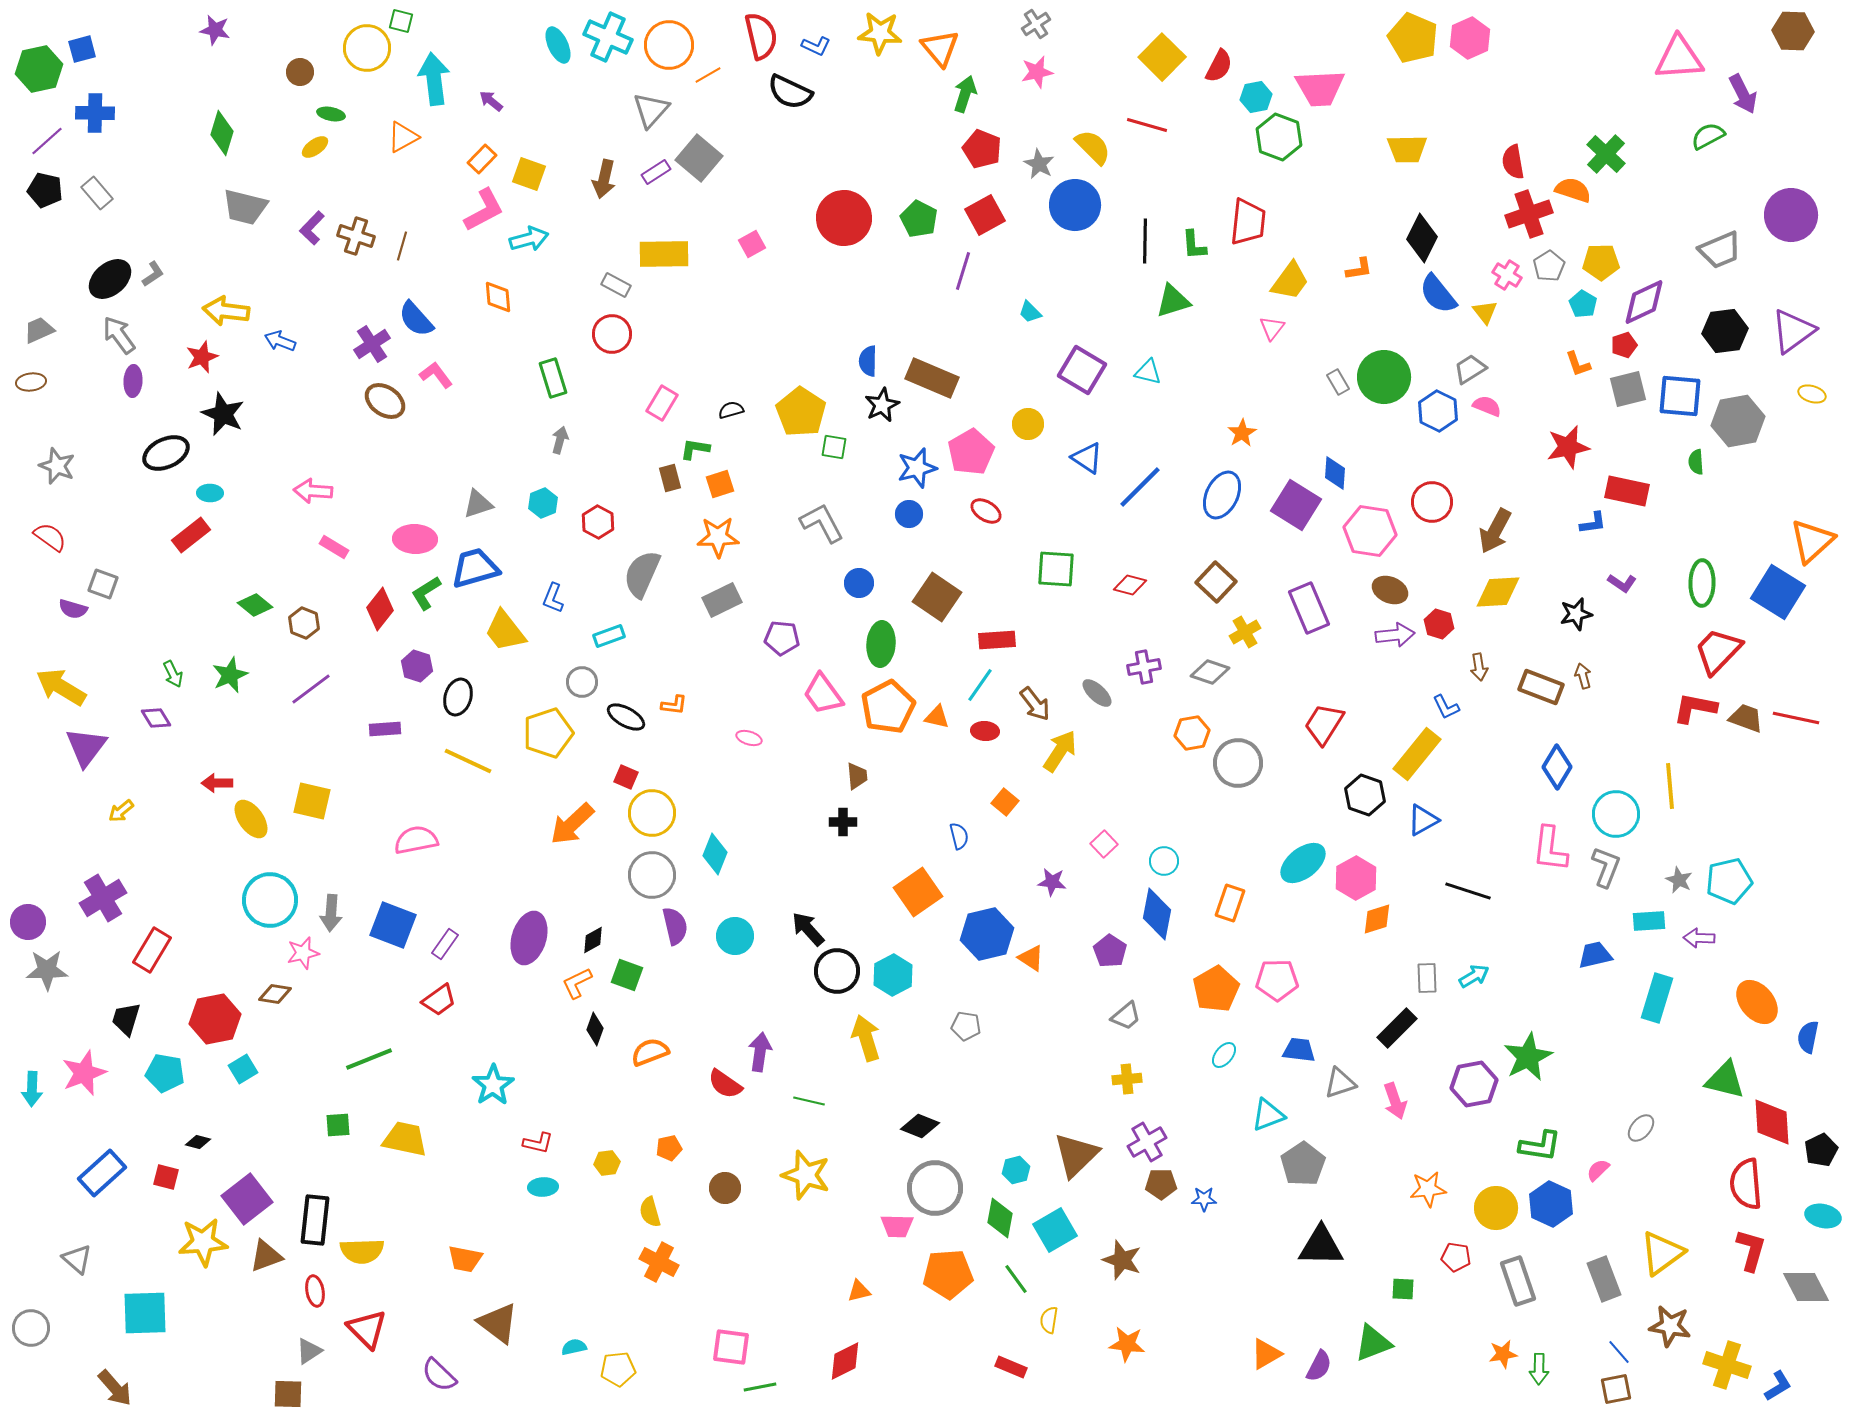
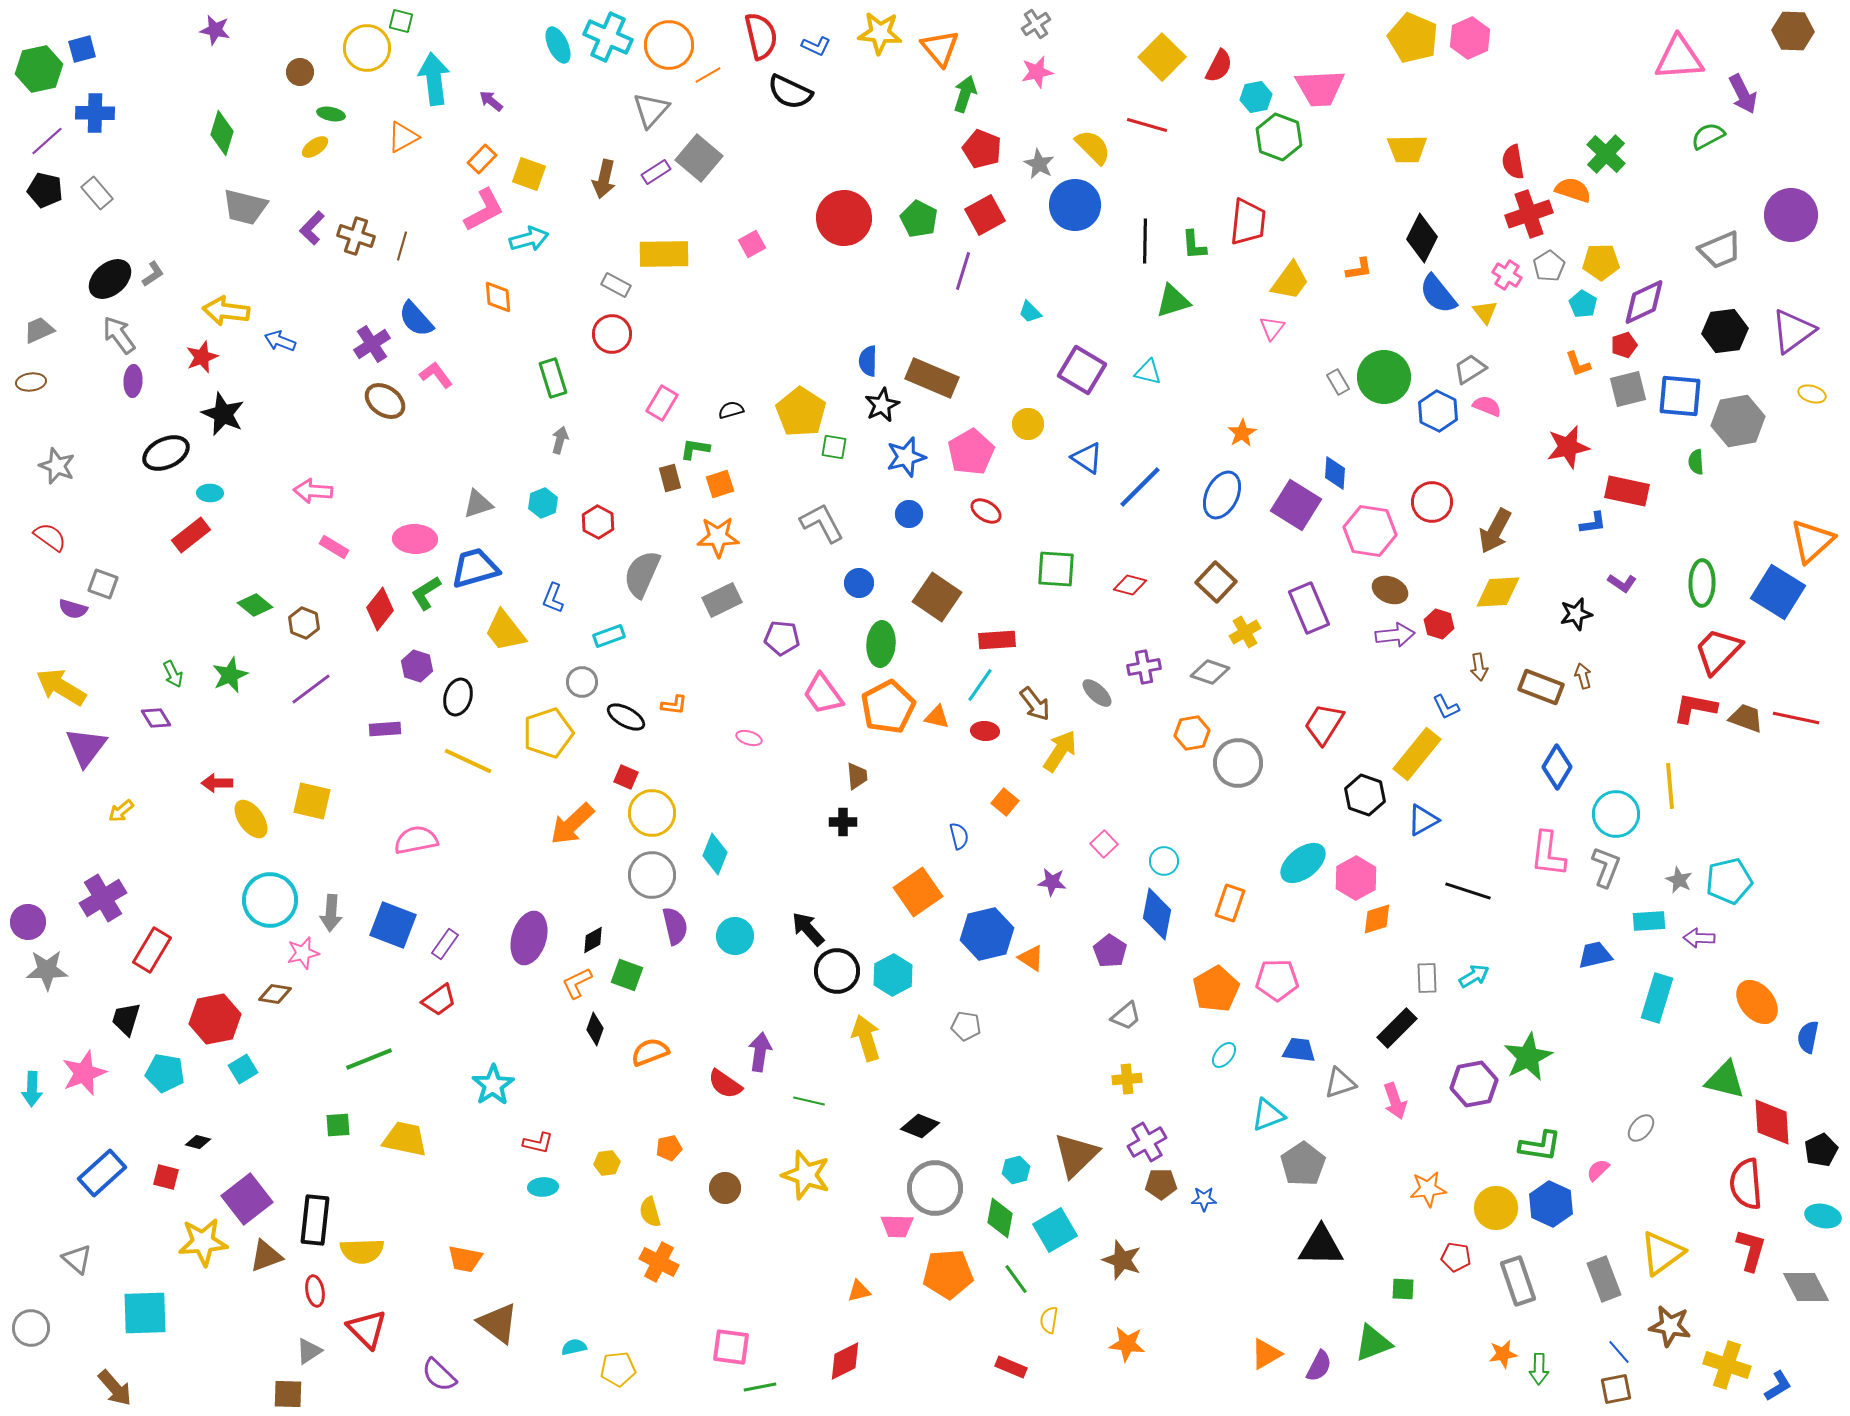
blue star at (917, 468): moved 11 px left, 11 px up
pink L-shape at (1550, 849): moved 2 px left, 5 px down
